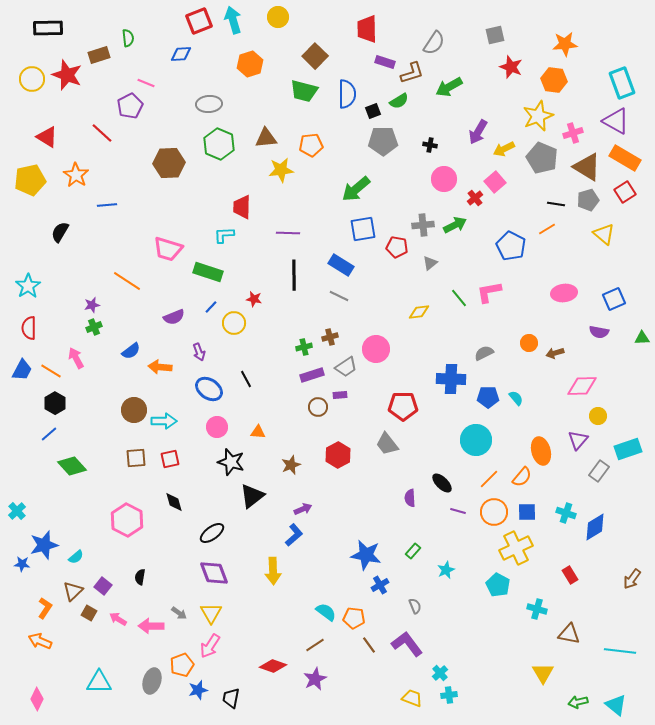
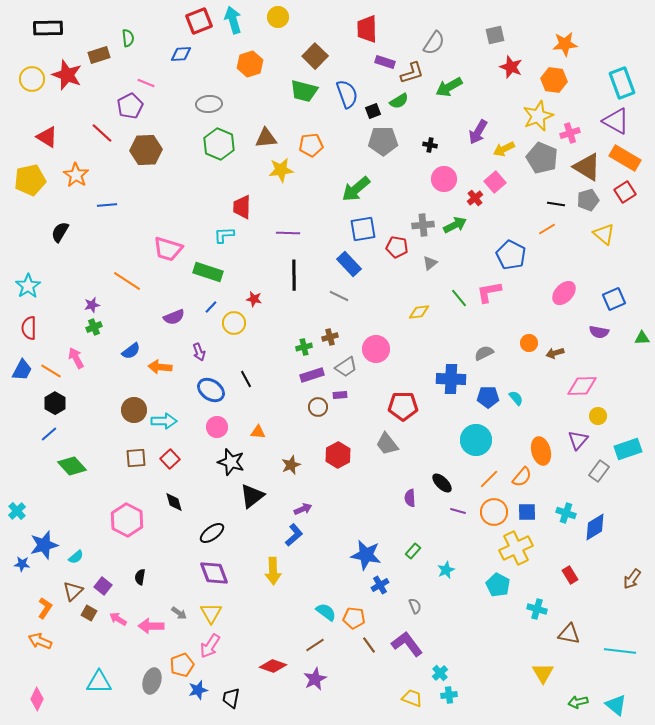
blue semicircle at (347, 94): rotated 20 degrees counterclockwise
pink cross at (573, 133): moved 3 px left
brown hexagon at (169, 163): moved 23 px left, 13 px up
blue pentagon at (511, 246): moved 9 px down
blue rectangle at (341, 265): moved 8 px right, 1 px up; rotated 15 degrees clockwise
pink ellipse at (564, 293): rotated 40 degrees counterclockwise
blue ellipse at (209, 389): moved 2 px right, 1 px down
red square at (170, 459): rotated 30 degrees counterclockwise
